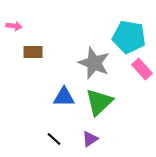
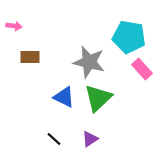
brown rectangle: moved 3 px left, 5 px down
gray star: moved 5 px left, 1 px up; rotated 8 degrees counterclockwise
blue triangle: rotated 25 degrees clockwise
green triangle: moved 1 px left, 4 px up
